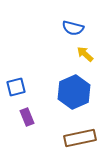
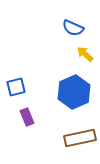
blue semicircle: rotated 10 degrees clockwise
